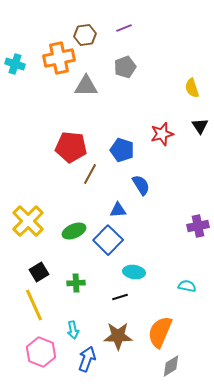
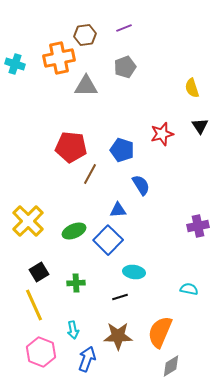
cyan semicircle: moved 2 px right, 3 px down
